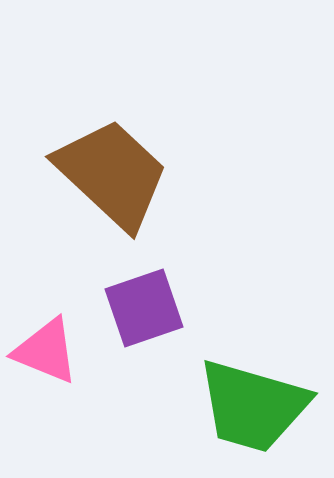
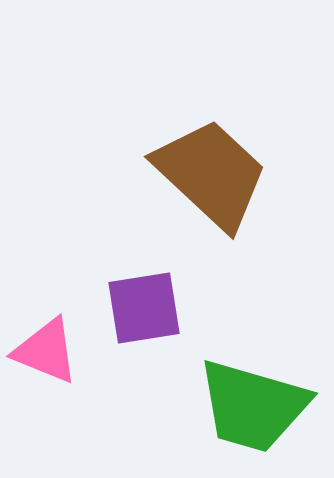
brown trapezoid: moved 99 px right
purple square: rotated 10 degrees clockwise
